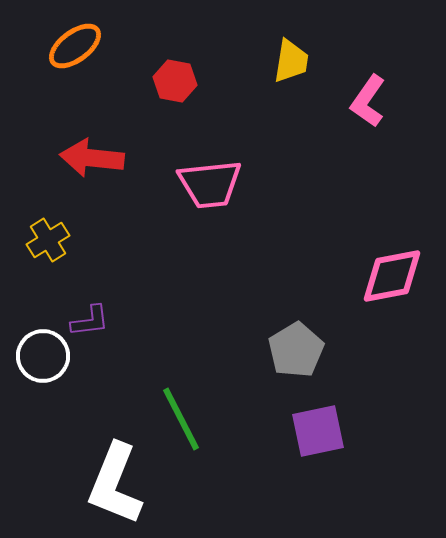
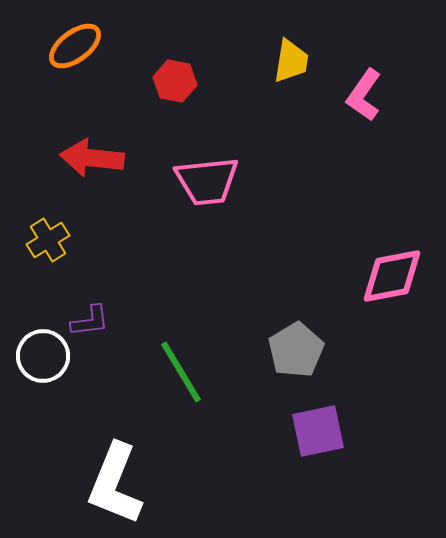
pink L-shape: moved 4 px left, 6 px up
pink trapezoid: moved 3 px left, 3 px up
green line: moved 47 px up; rotated 4 degrees counterclockwise
